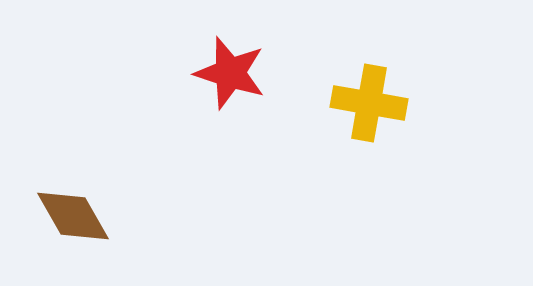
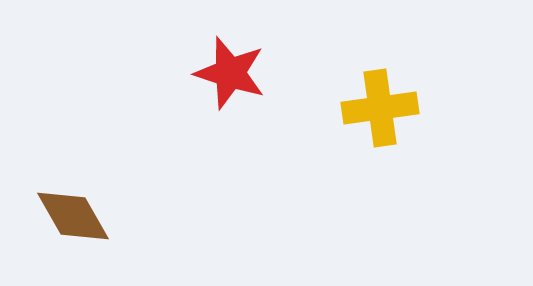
yellow cross: moved 11 px right, 5 px down; rotated 18 degrees counterclockwise
